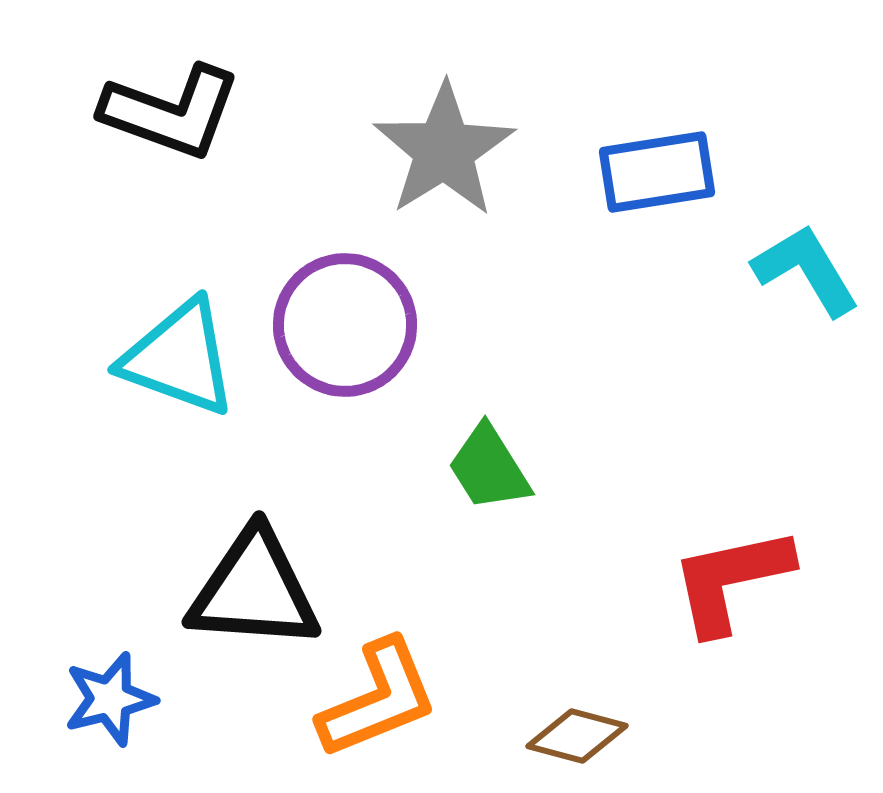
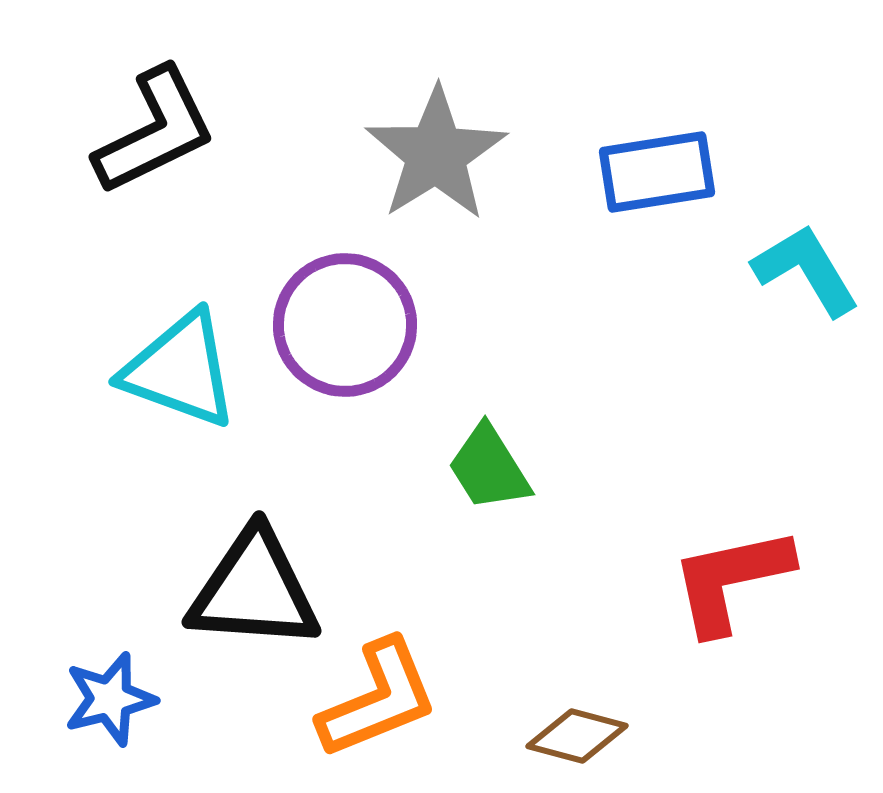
black L-shape: moved 16 px left, 19 px down; rotated 46 degrees counterclockwise
gray star: moved 8 px left, 4 px down
cyan triangle: moved 1 px right, 12 px down
